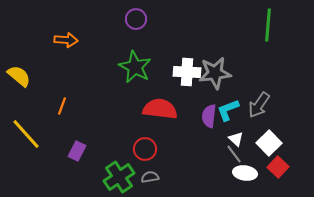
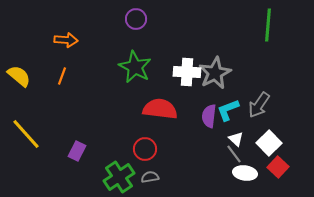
gray star: rotated 20 degrees counterclockwise
orange line: moved 30 px up
